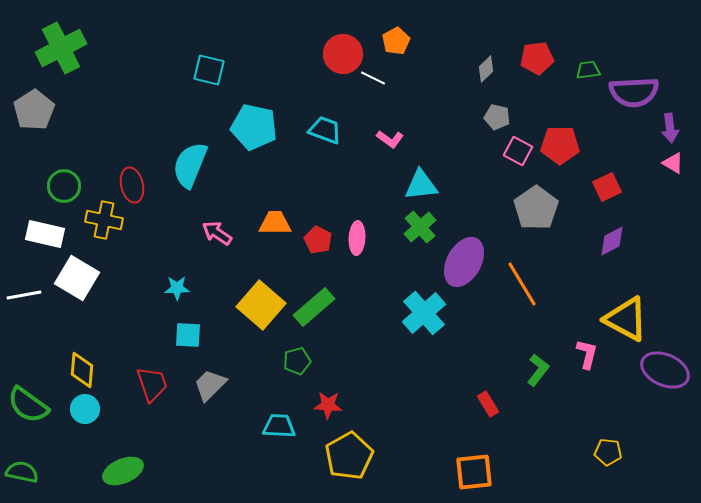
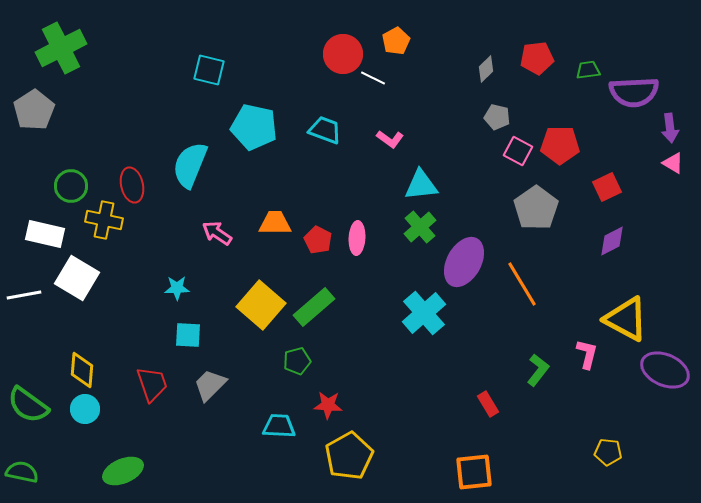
green circle at (64, 186): moved 7 px right
